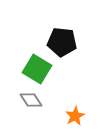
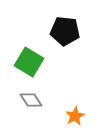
black pentagon: moved 3 px right, 11 px up
green square: moved 8 px left, 7 px up
